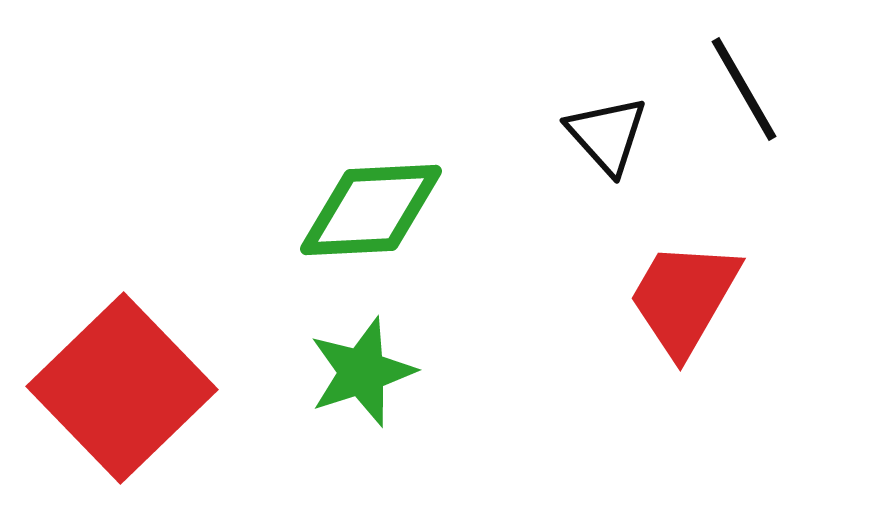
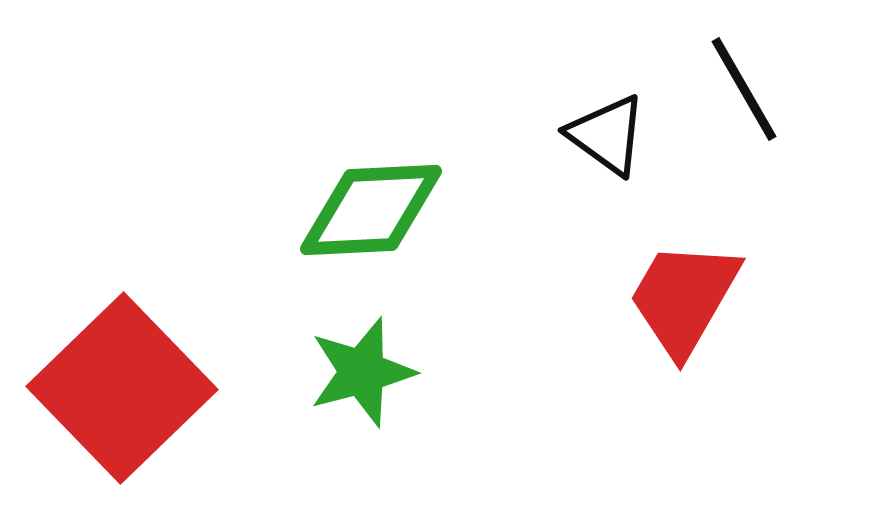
black triangle: rotated 12 degrees counterclockwise
green star: rotated 3 degrees clockwise
